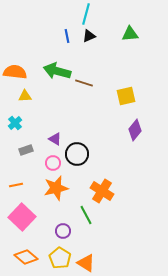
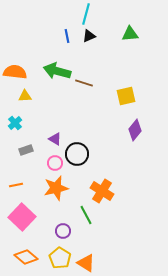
pink circle: moved 2 px right
